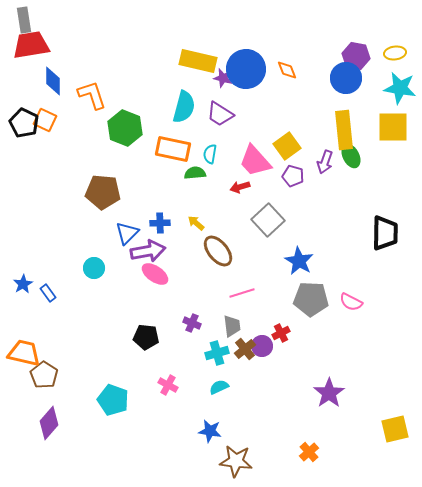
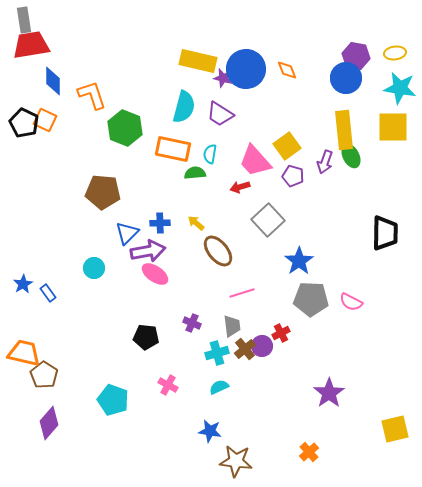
blue star at (299, 261): rotated 8 degrees clockwise
